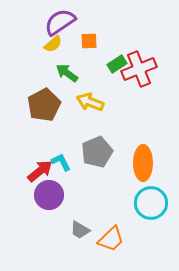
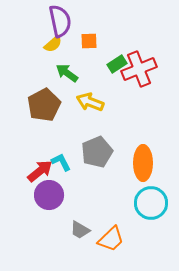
purple semicircle: moved 1 px up; rotated 112 degrees clockwise
